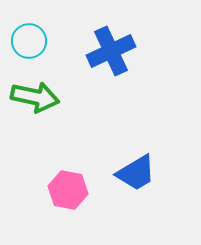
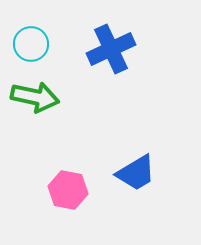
cyan circle: moved 2 px right, 3 px down
blue cross: moved 2 px up
